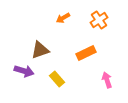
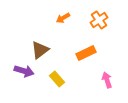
brown triangle: rotated 18 degrees counterclockwise
